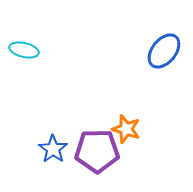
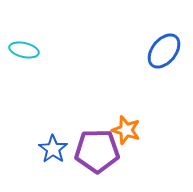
orange star: moved 1 px down
